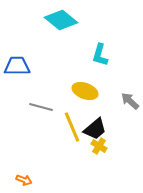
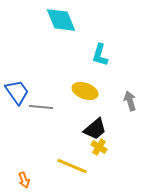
cyan diamond: rotated 28 degrees clockwise
blue trapezoid: moved 26 px down; rotated 56 degrees clockwise
gray arrow: rotated 30 degrees clockwise
gray line: rotated 10 degrees counterclockwise
yellow line: moved 39 px down; rotated 44 degrees counterclockwise
yellow cross: moved 1 px down
orange arrow: rotated 49 degrees clockwise
